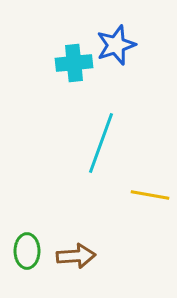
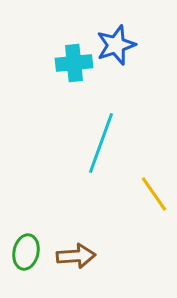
yellow line: moved 4 px right, 1 px up; rotated 45 degrees clockwise
green ellipse: moved 1 px left, 1 px down; rotated 12 degrees clockwise
